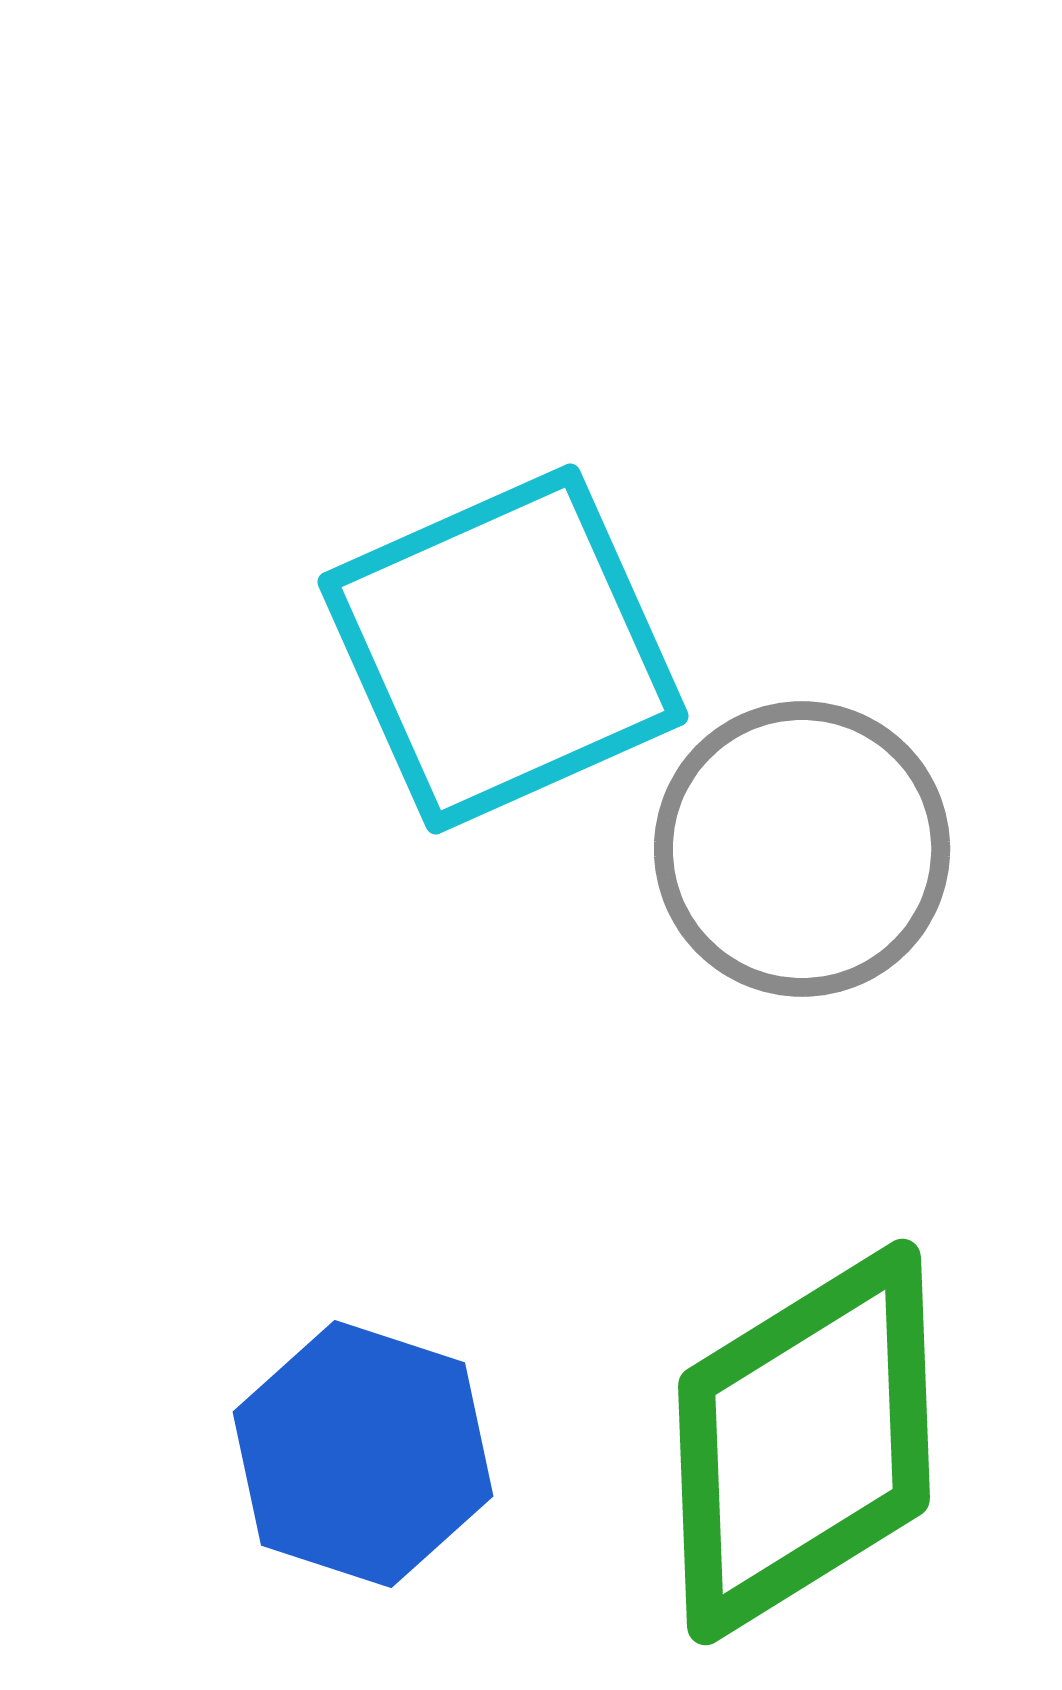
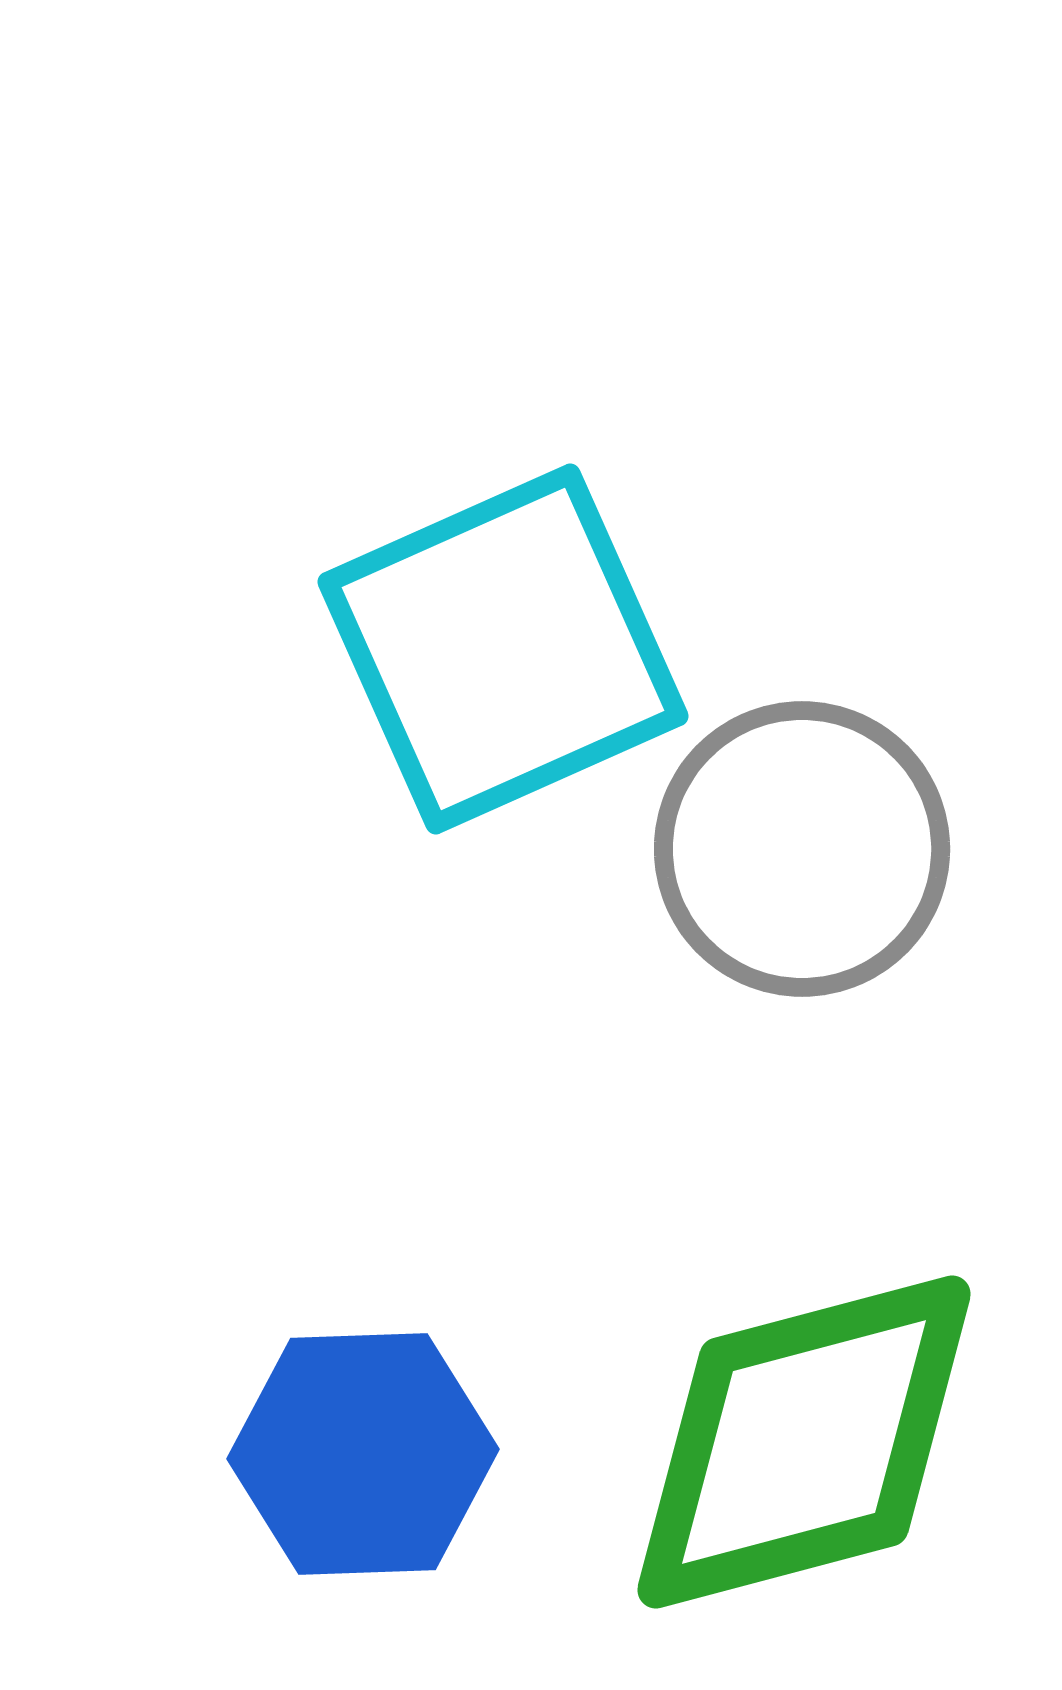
green diamond: rotated 17 degrees clockwise
blue hexagon: rotated 20 degrees counterclockwise
